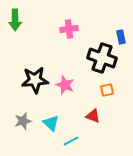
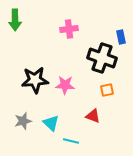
pink star: rotated 18 degrees counterclockwise
cyan line: rotated 42 degrees clockwise
